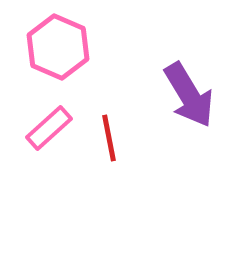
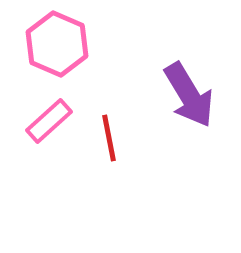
pink hexagon: moved 1 px left, 3 px up
pink rectangle: moved 7 px up
